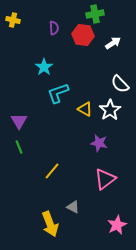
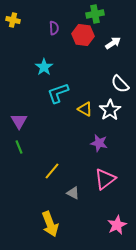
gray triangle: moved 14 px up
